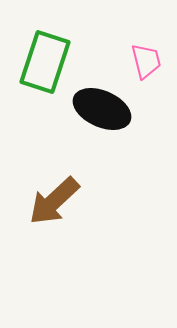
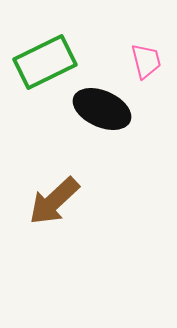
green rectangle: rotated 46 degrees clockwise
